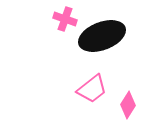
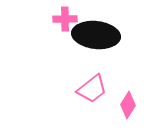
pink cross: rotated 20 degrees counterclockwise
black ellipse: moved 6 px left, 1 px up; rotated 27 degrees clockwise
